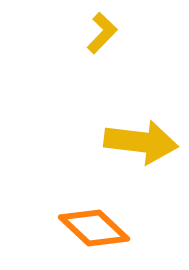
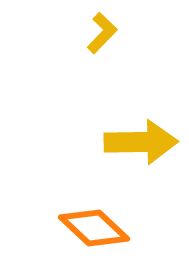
yellow arrow: rotated 8 degrees counterclockwise
